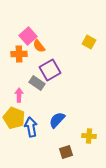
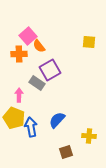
yellow square: rotated 24 degrees counterclockwise
